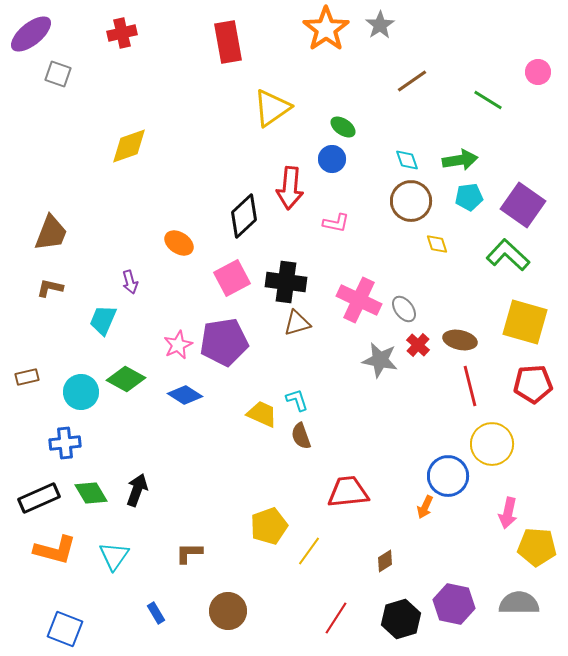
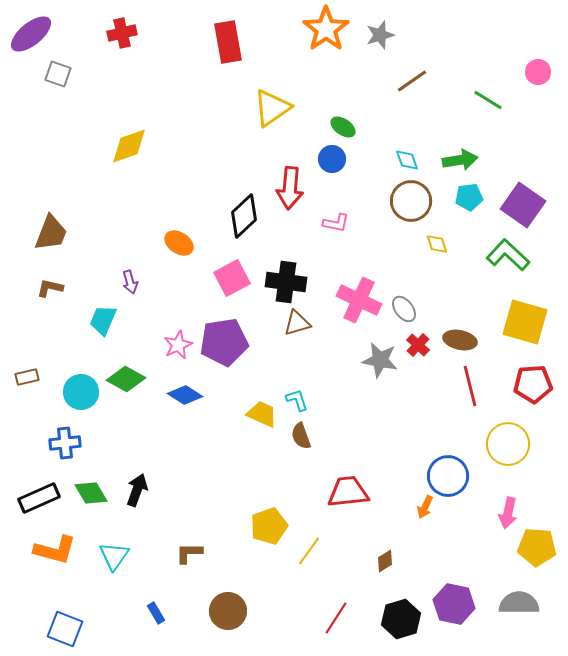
gray star at (380, 25): moved 10 px down; rotated 16 degrees clockwise
yellow circle at (492, 444): moved 16 px right
